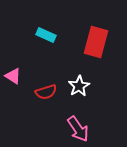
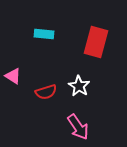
cyan rectangle: moved 2 px left, 1 px up; rotated 18 degrees counterclockwise
white star: rotated 10 degrees counterclockwise
pink arrow: moved 2 px up
